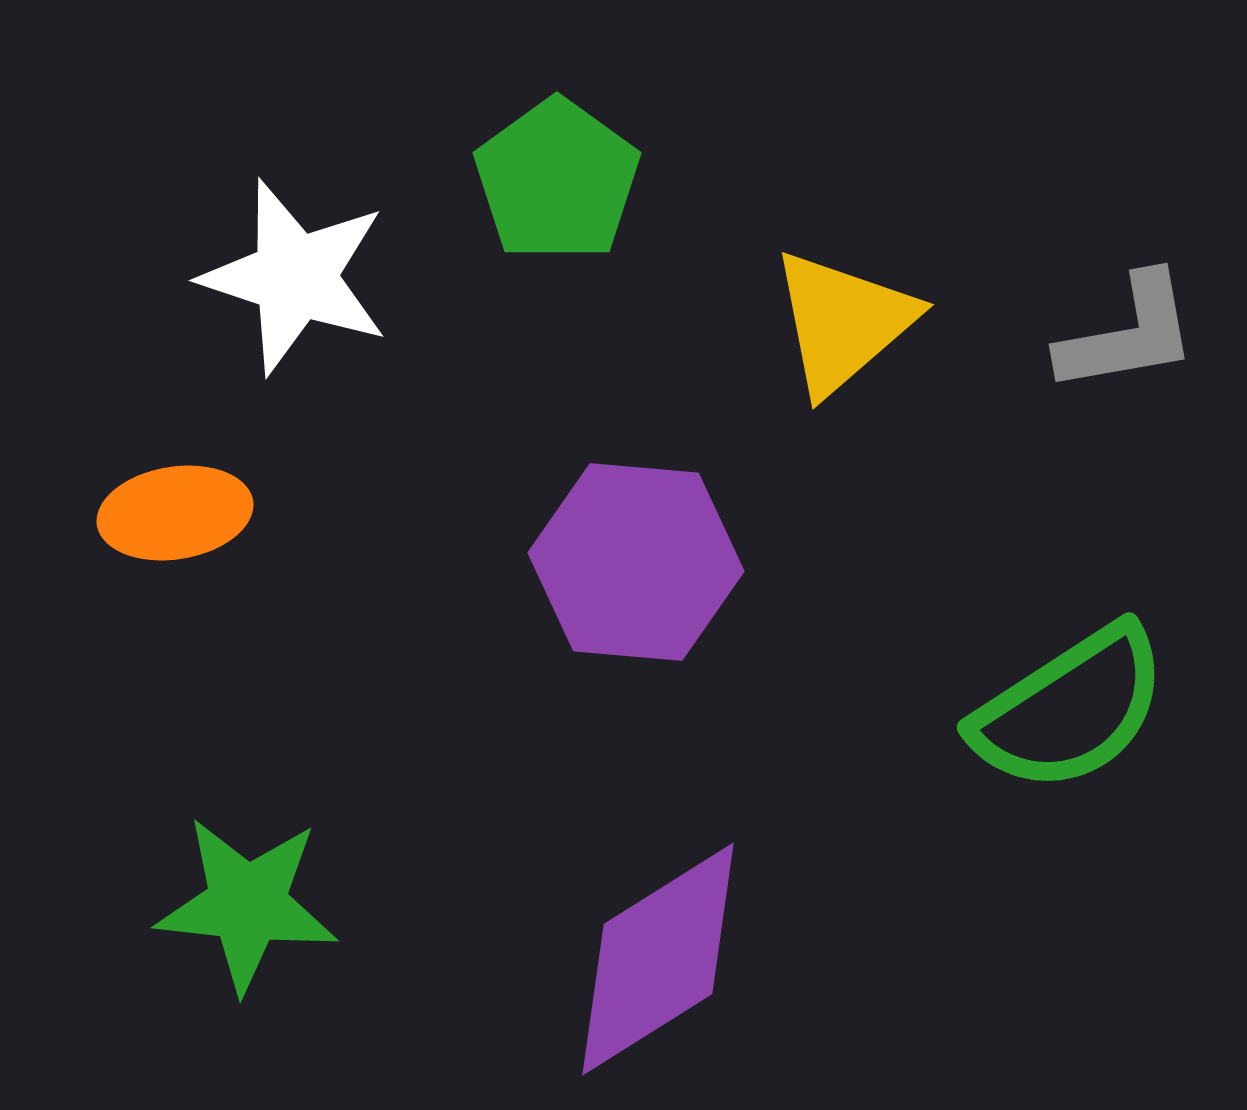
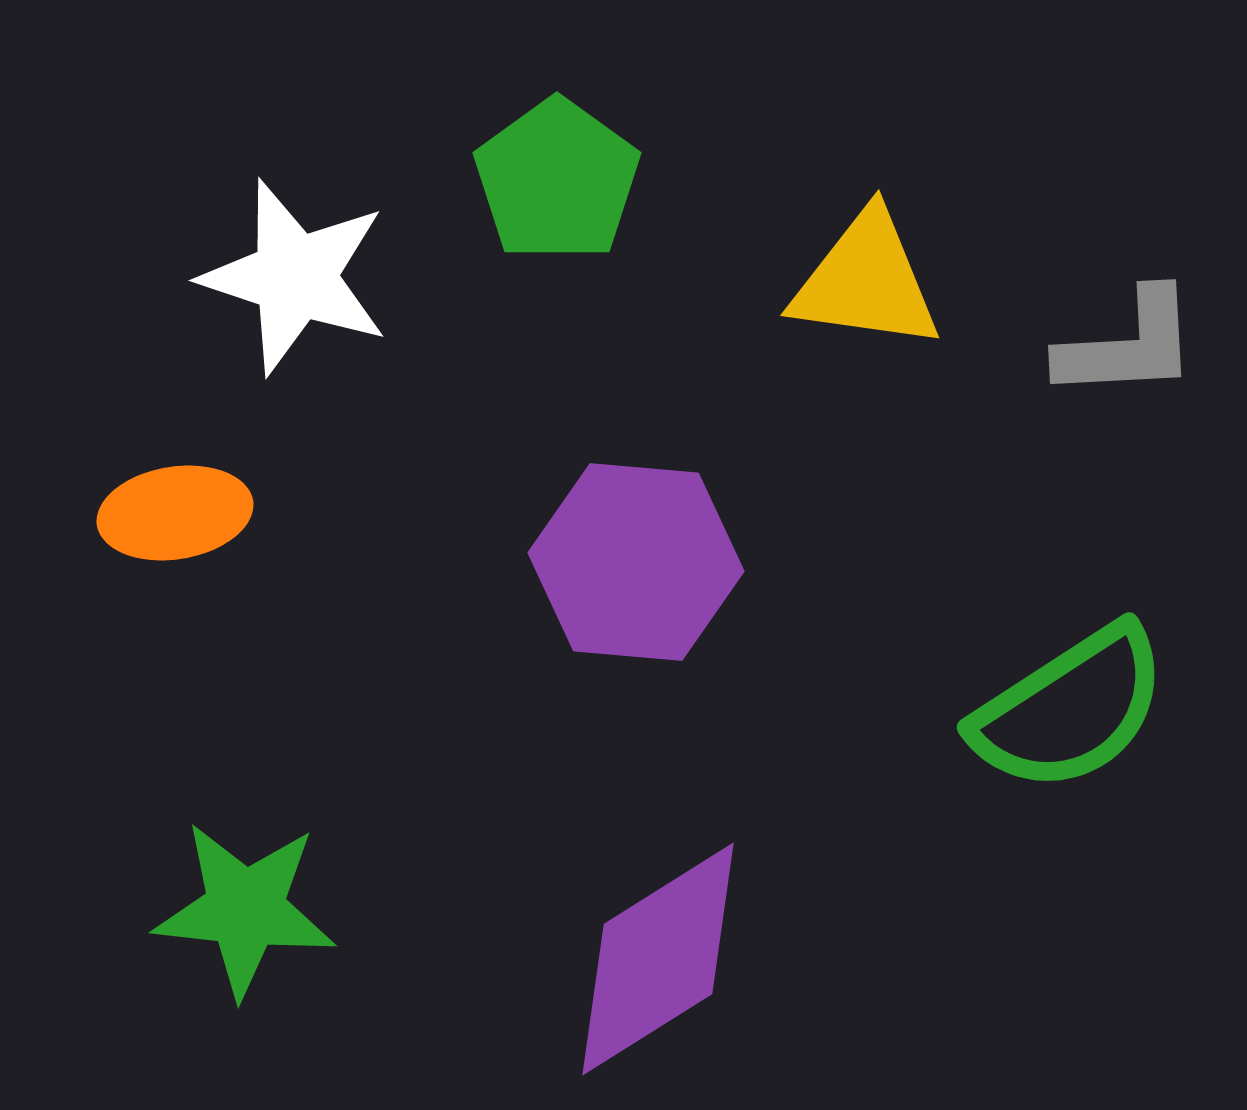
yellow triangle: moved 23 px right, 41 px up; rotated 49 degrees clockwise
gray L-shape: moved 11 px down; rotated 7 degrees clockwise
green star: moved 2 px left, 5 px down
